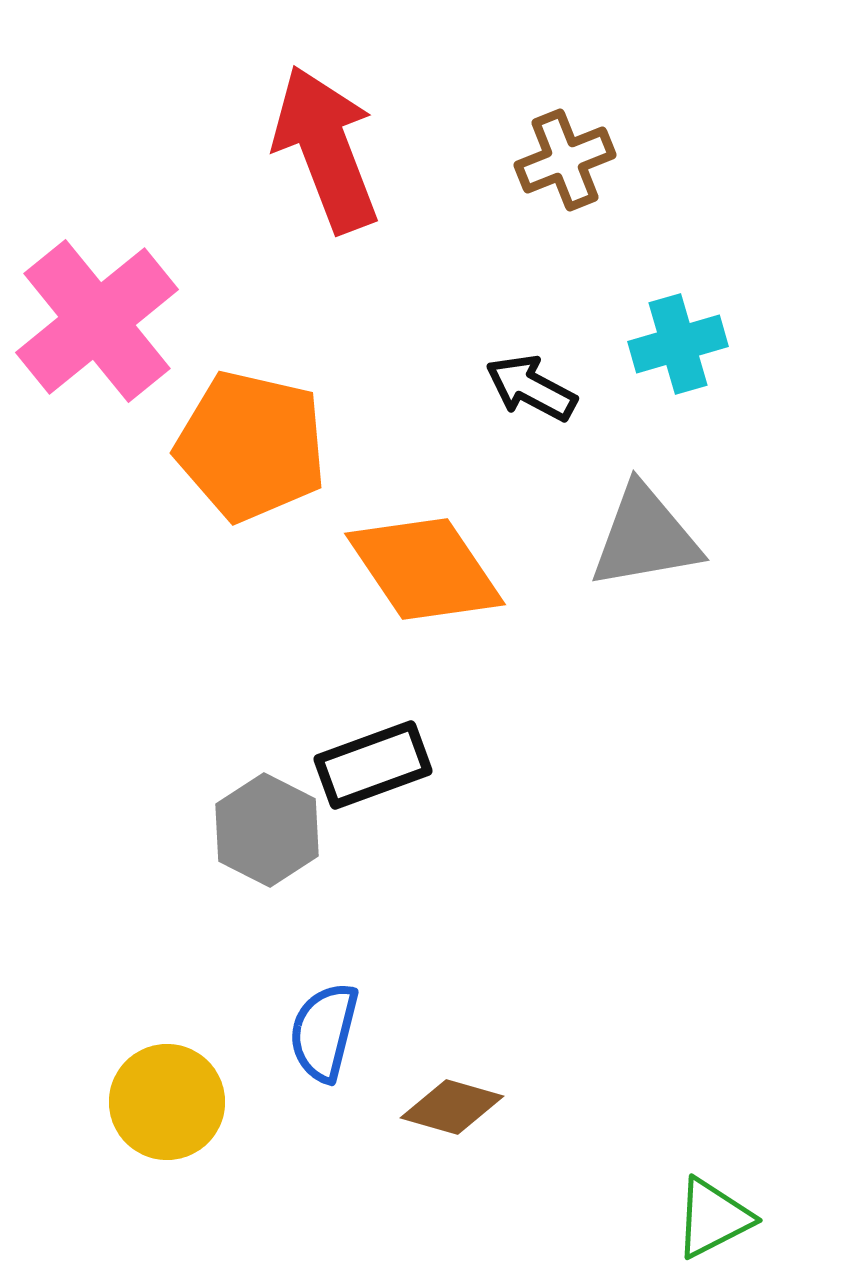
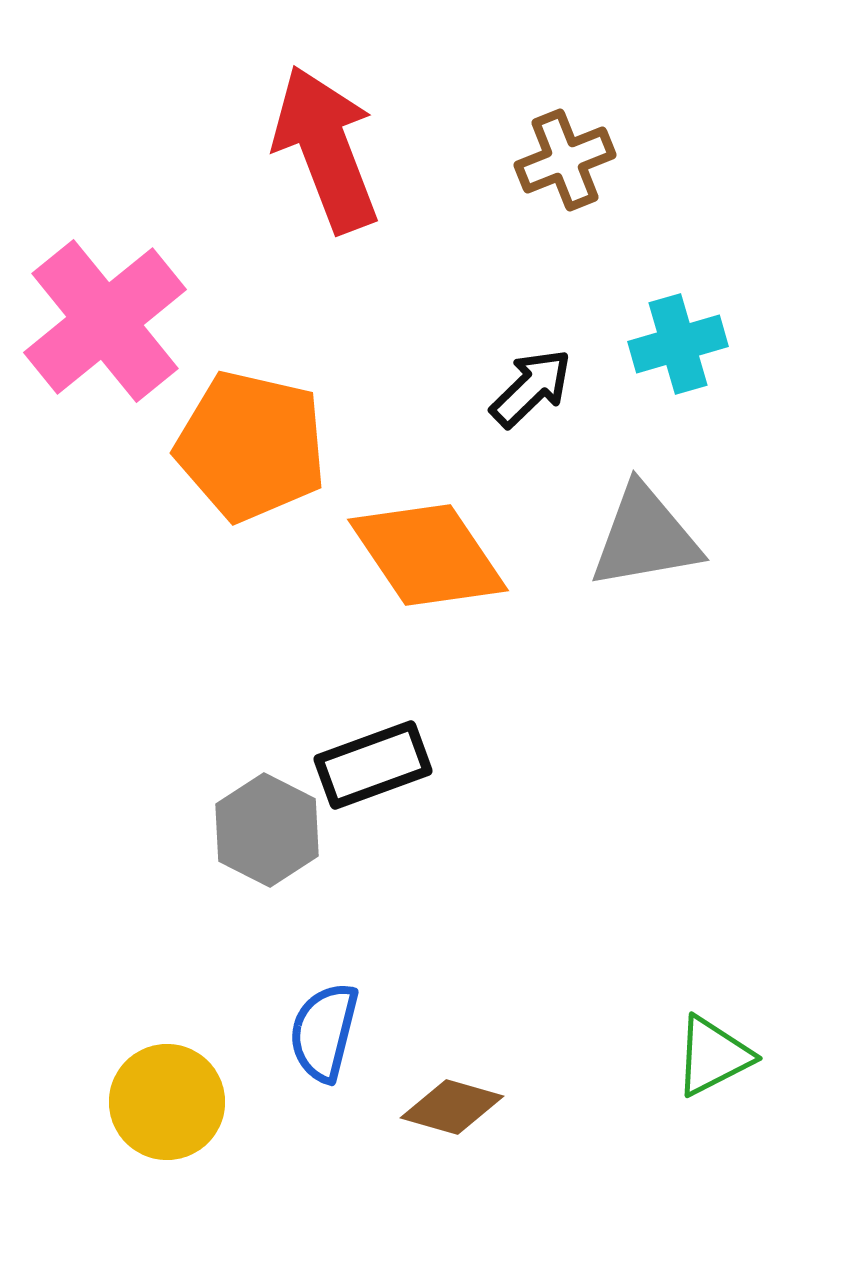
pink cross: moved 8 px right
black arrow: rotated 108 degrees clockwise
orange diamond: moved 3 px right, 14 px up
green triangle: moved 162 px up
